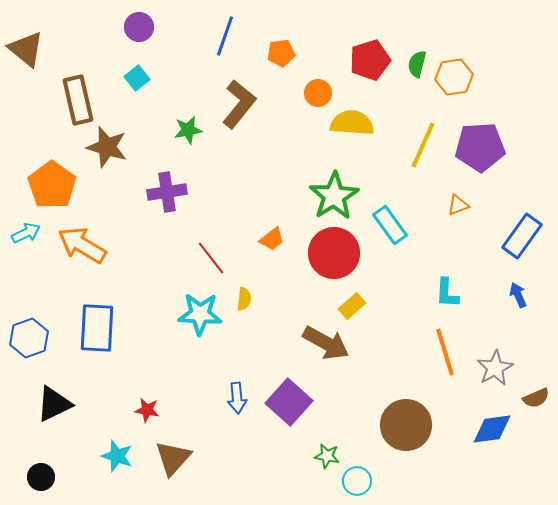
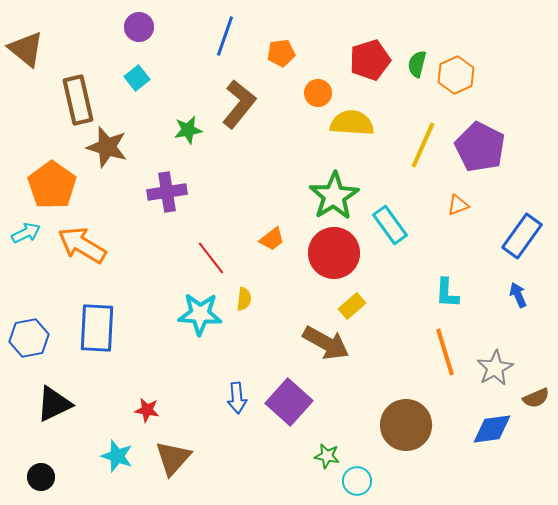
orange hexagon at (454, 77): moved 2 px right, 2 px up; rotated 15 degrees counterclockwise
purple pentagon at (480, 147): rotated 30 degrees clockwise
blue hexagon at (29, 338): rotated 9 degrees clockwise
